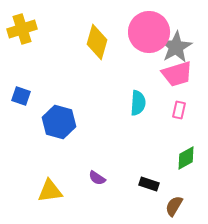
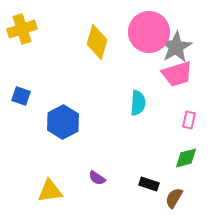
pink rectangle: moved 10 px right, 10 px down
blue hexagon: moved 4 px right; rotated 16 degrees clockwise
green diamond: rotated 15 degrees clockwise
brown semicircle: moved 8 px up
